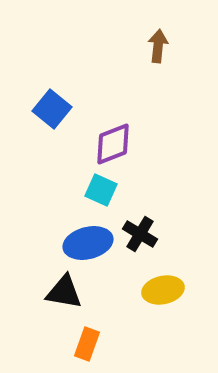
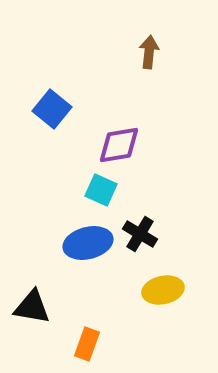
brown arrow: moved 9 px left, 6 px down
purple diamond: moved 6 px right, 1 px down; rotated 12 degrees clockwise
black triangle: moved 32 px left, 15 px down
